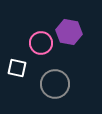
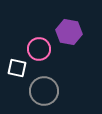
pink circle: moved 2 px left, 6 px down
gray circle: moved 11 px left, 7 px down
